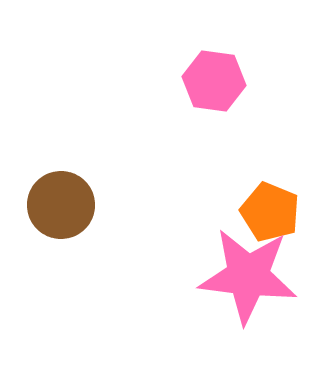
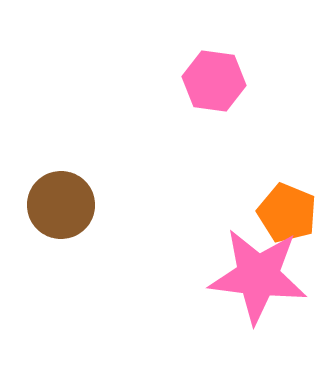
orange pentagon: moved 17 px right, 1 px down
pink star: moved 10 px right
